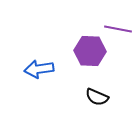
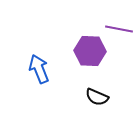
purple line: moved 1 px right
blue arrow: rotated 76 degrees clockwise
